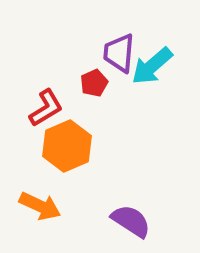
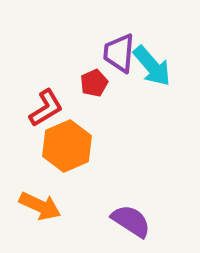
cyan arrow: rotated 90 degrees counterclockwise
